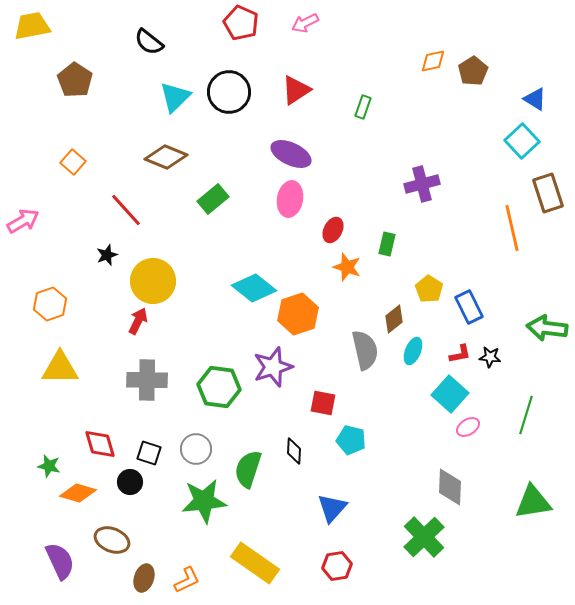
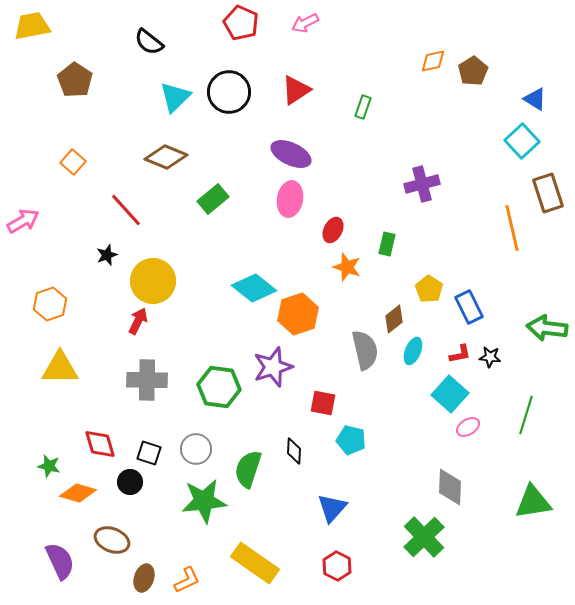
red hexagon at (337, 566): rotated 24 degrees counterclockwise
